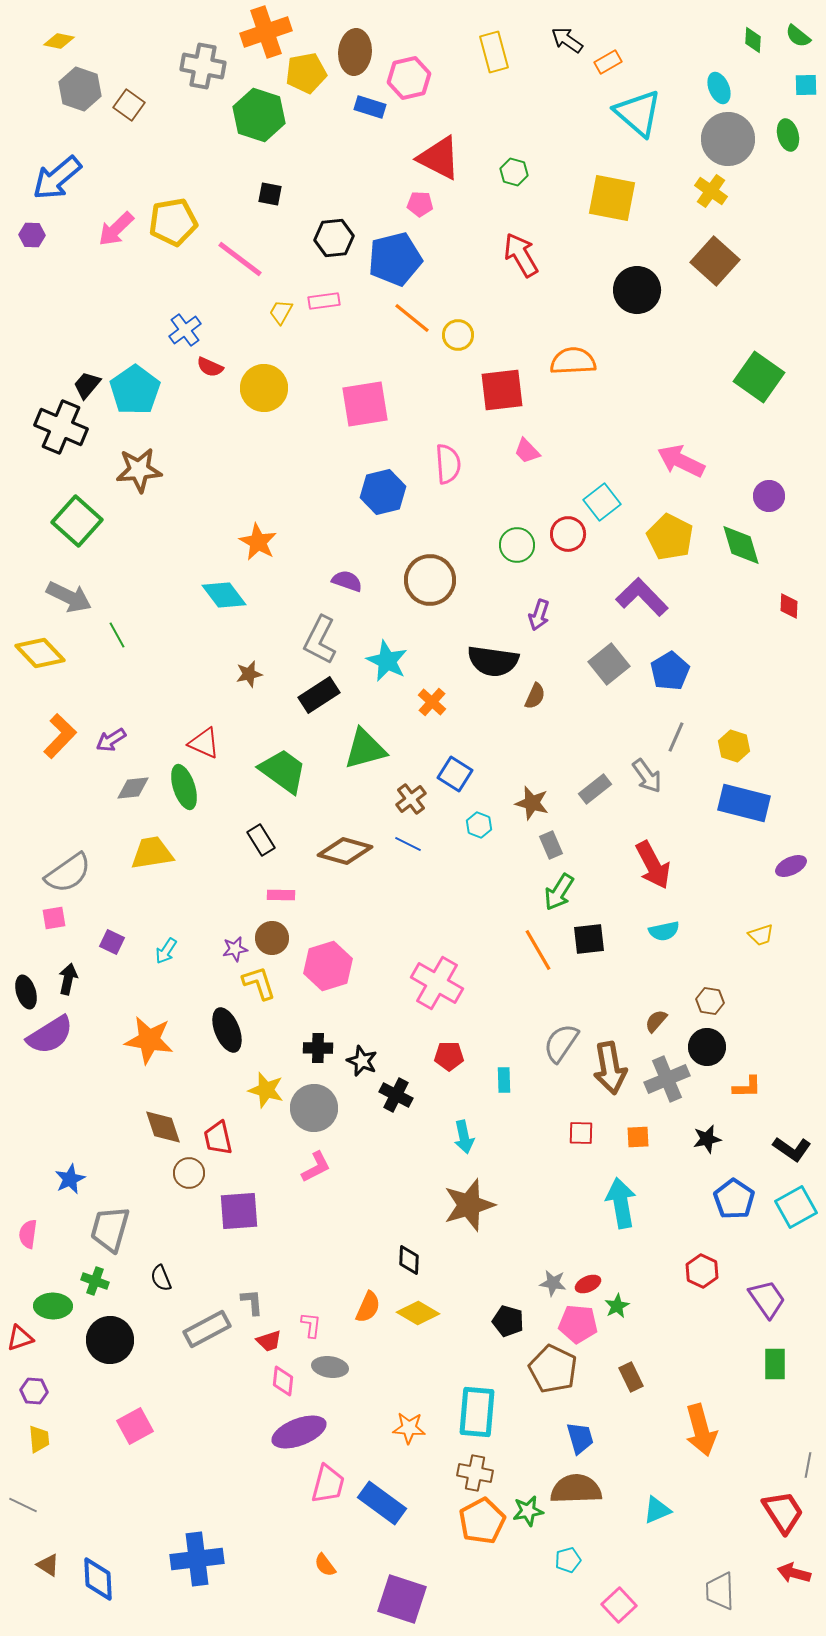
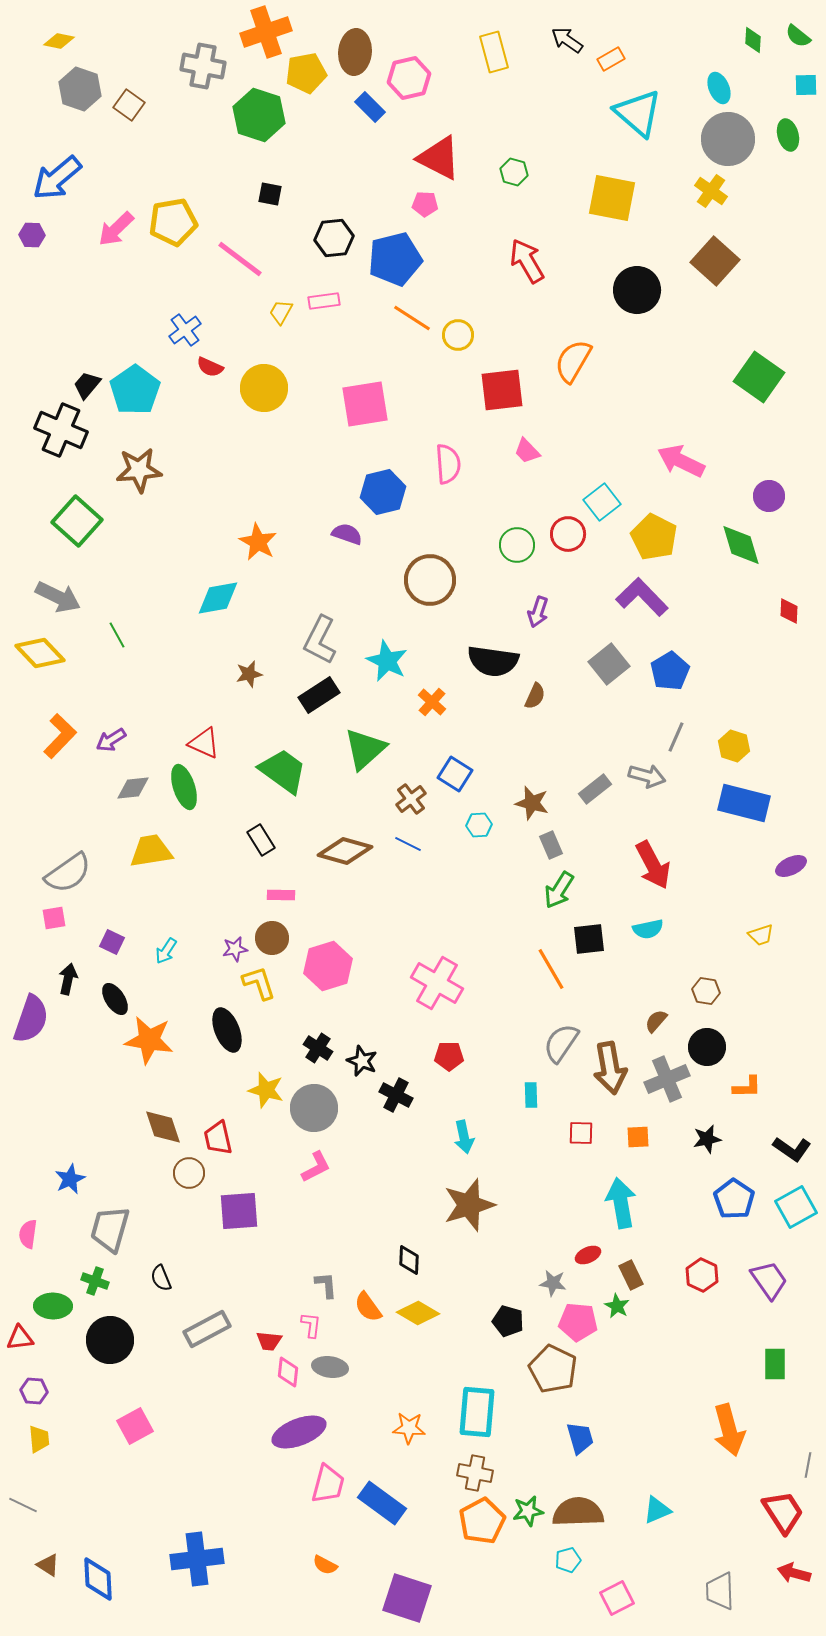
orange rectangle at (608, 62): moved 3 px right, 3 px up
blue rectangle at (370, 107): rotated 28 degrees clockwise
pink pentagon at (420, 204): moved 5 px right
red arrow at (521, 255): moved 6 px right, 6 px down
orange line at (412, 318): rotated 6 degrees counterclockwise
orange semicircle at (573, 361): rotated 57 degrees counterclockwise
black cross at (61, 427): moved 3 px down
yellow pentagon at (670, 537): moved 16 px left
purple semicircle at (347, 581): moved 47 px up
cyan diamond at (224, 595): moved 6 px left, 3 px down; rotated 63 degrees counterclockwise
gray arrow at (69, 597): moved 11 px left
red diamond at (789, 606): moved 5 px down
purple arrow at (539, 615): moved 1 px left, 3 px up
green triangle at (365, 749): rotated 27 degrees counterclockwise
gray arrow at (647, 776): rotated 39 degrees counterclockwise
cyan hexagon at (479, 825): rotated 25 degrees counterclockwise
yellow trapezoid at (152, 853): moved 1 px left, 2 px up
green arrow at (559, 892): moved 2 px up
cyan semicircle at (664, 931): moved 16 px left, 2 px up
orange line at (538, 950): moved 13 px right, 19 px down
black ellipse at (26, 992): moved 89 px right, 7 px down; rotated 16 degrees counterclockwise
brown hexagon at (710, 1001): moved 4 px left, 10 px up
purple semicircle at (50, 1035): moved 19 px left, 16 px up; rotated 39 degrees counterclockwise
black cross at (318, 1048): rotated 32 degrees clockwise
cyan rectangle at (504, 1080): moved 27 px right, 15 px down
red hexagon at (702, 1271): moved 4 px down
red ellipse at (588, 1284): moved 29 px up
purple trapezoid at (767, 1299): moved 2 px right, 19 px up
gray L-shape at (252, 1302): moved 74 px right, 17 px up
green star at (617, 1306): rotated 15 degrees counterclockwise
orange semicircle at (368, 1307): rotated 120 degrees clockwise
pink pentagon at (578, 1324): moved 2 px up
red triangle at (20, 1338): rotated 12 degrees clockwise
red trapezoid at (269, 1341): rotated 24 degrees clockwise
brown rectangle at (631, 1377): moved 102 px up
pink diamond at (283, 1381): moved 5 px right, 9 px up
orange arrow at (701, 1430): moved 28 px right
brown semicircle at (576, 1489): moved 2 px right, 23 px down
orange semicircle at (325, 1565): rotated 25 degrees counterclockwise
purple square at (402, 1599): moved 5 px right, 1 px up
pink square at (619, 1605): moved 2 px left, 7 px up; rotated 16 degrees clockwise
